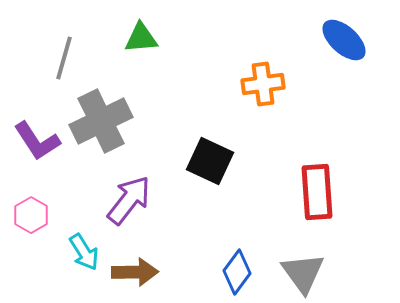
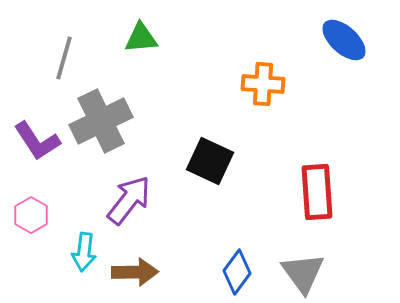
orange cross: rotated 12 degrees clockwise
cyan arrow: rotated 39 degrees clockwise
